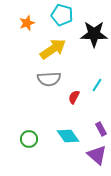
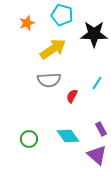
gray semicircle: moved 1 px down
cyan line: moved 2 px up
red semicircle: moved 2 px left, 1 px up
